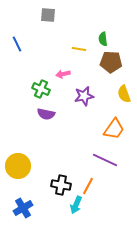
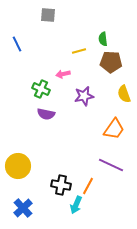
yellow line: moved 2 px down; rotated 24 degrees counterclockwise
purple line: moved 6 px right, 5 px down
blue cross: rotated 12 degrees counterclockwise
